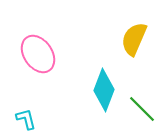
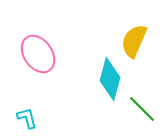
yellow semicircle: moved 2 px down
cyan diamond: moved 6 px right, 11 px up; rotated 6 degrees counterclockwise
cyan L-shape: moved 1 px right, 1 px up
